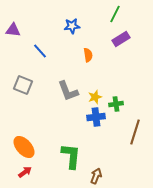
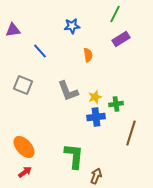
purple triangle: rotated 14 degrees counterclockwise
brown line: moved 4 px left, 1 px down
green L-shape: moved 3 px right
